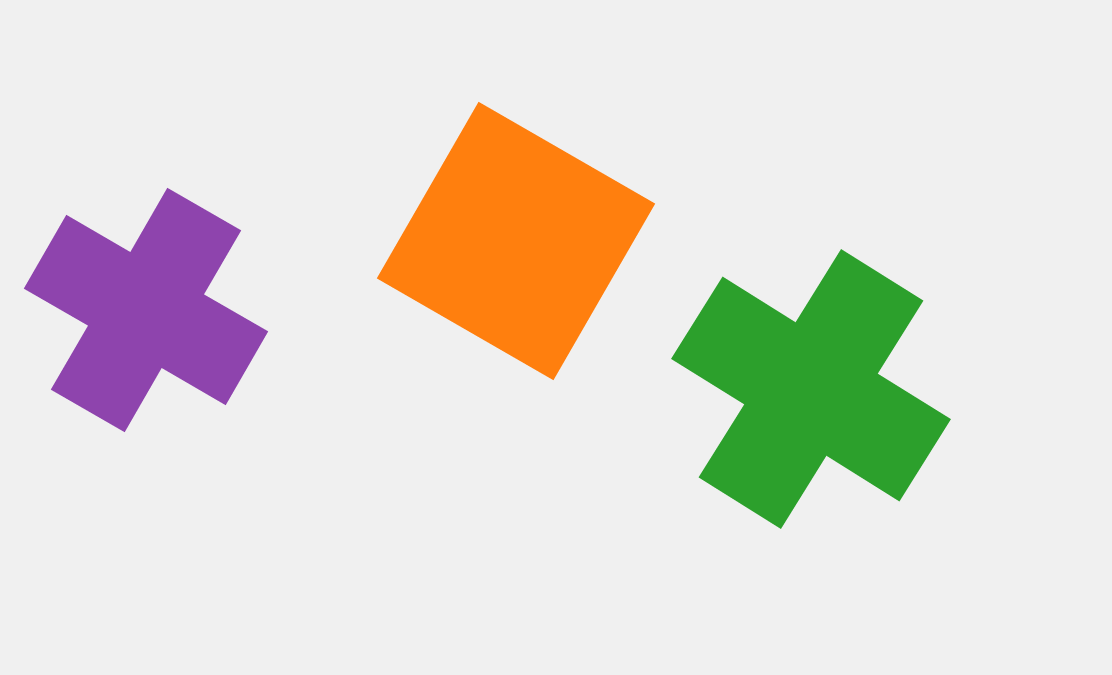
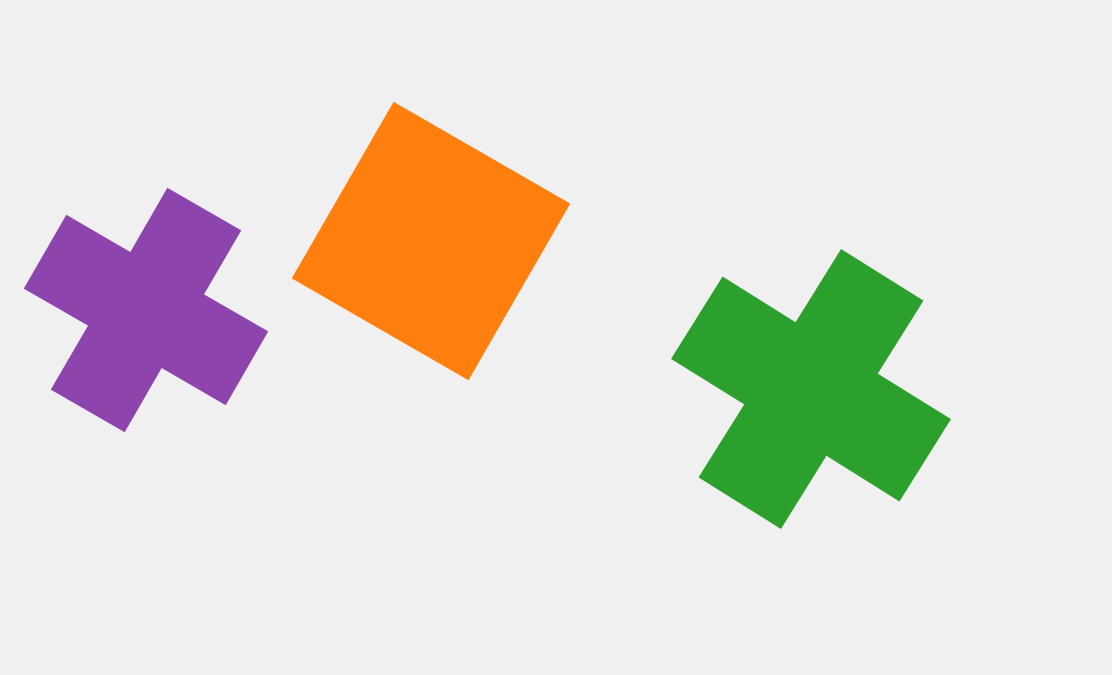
orange square: moved 85 px left
